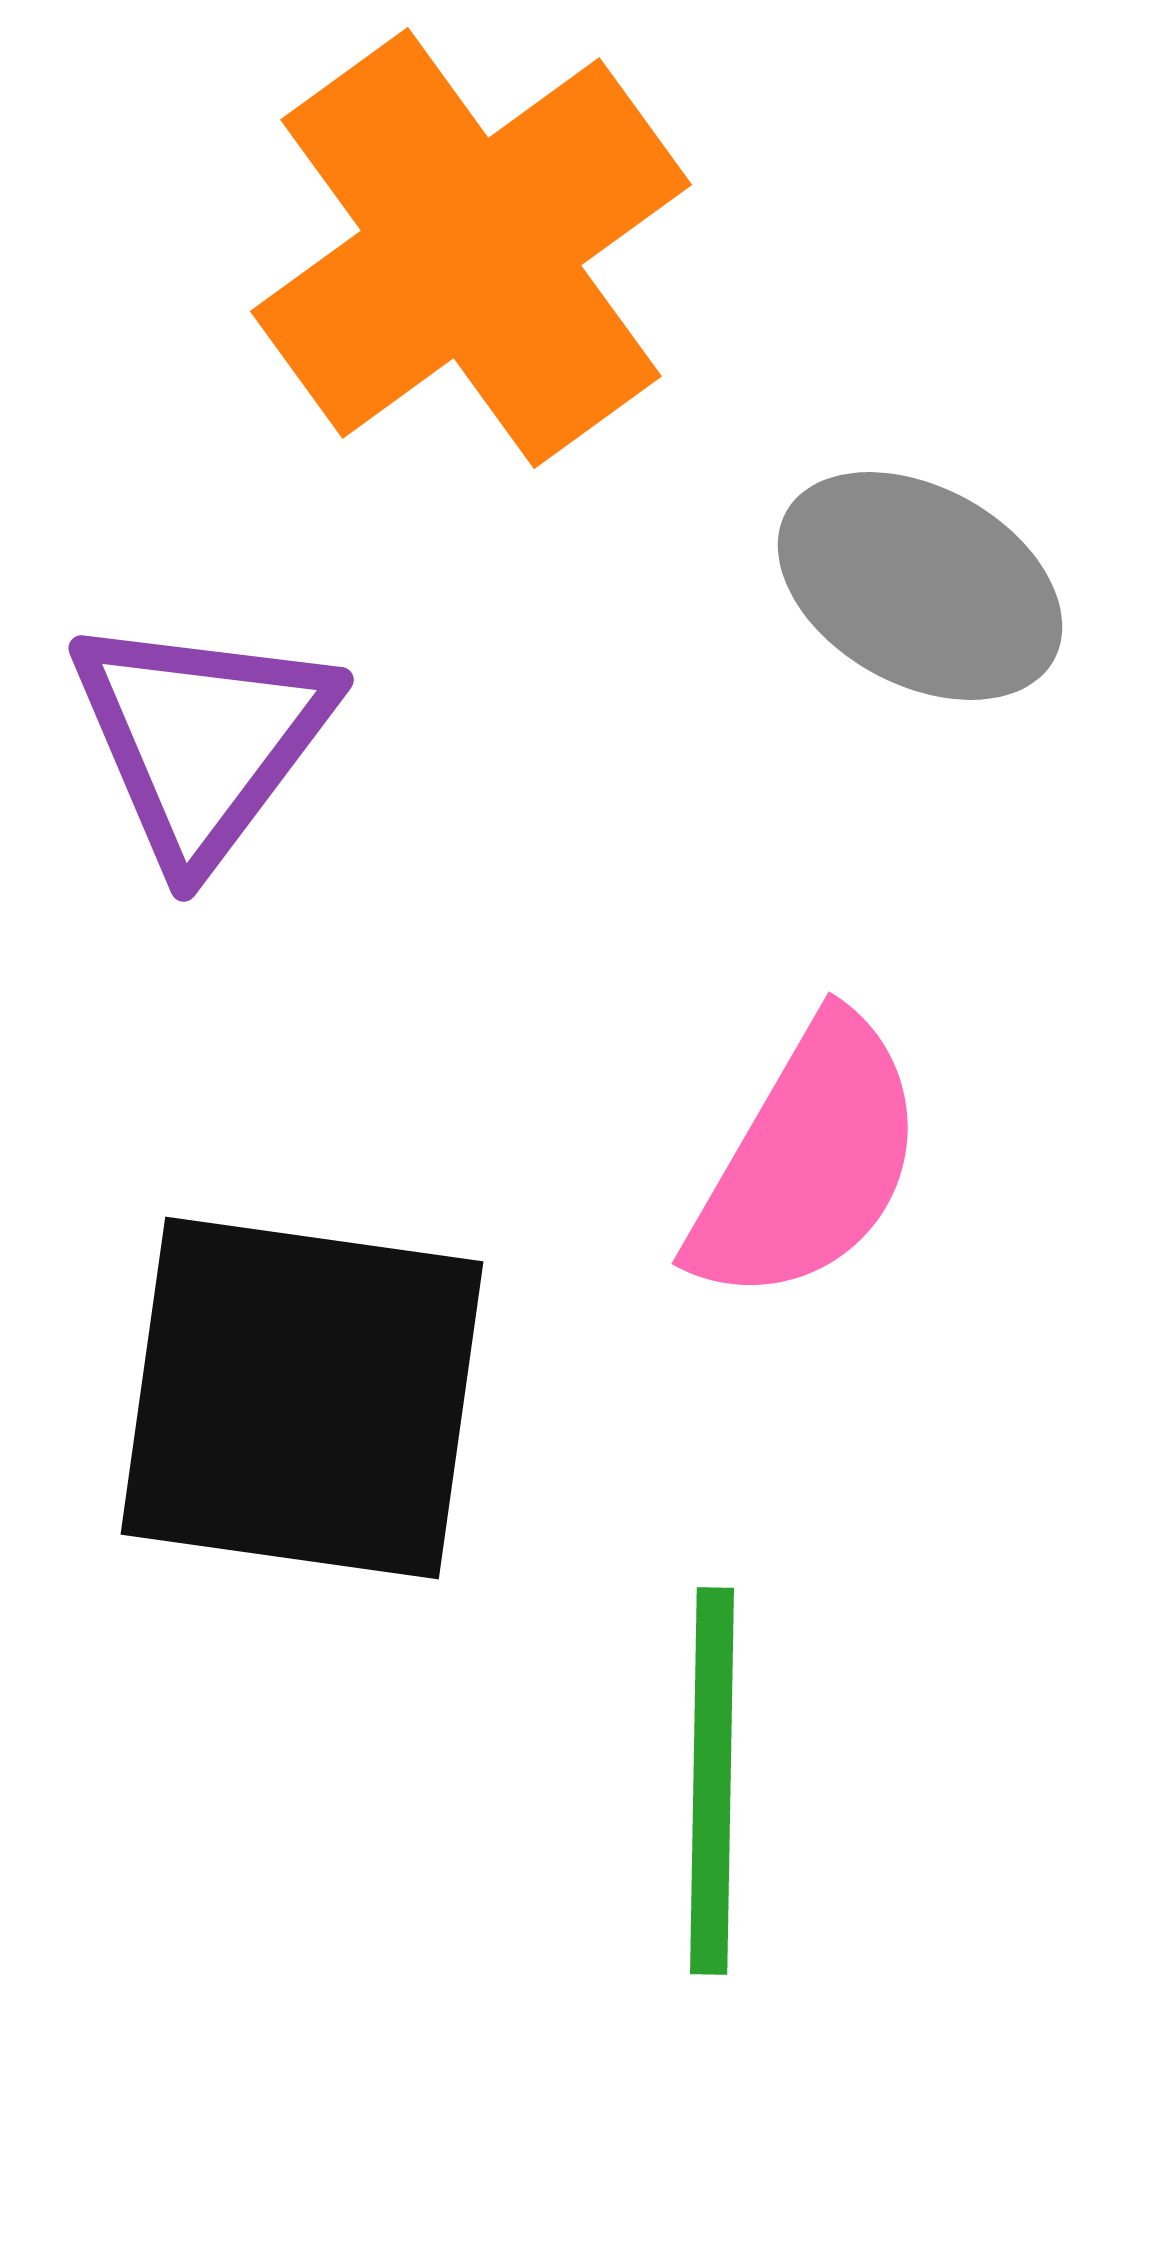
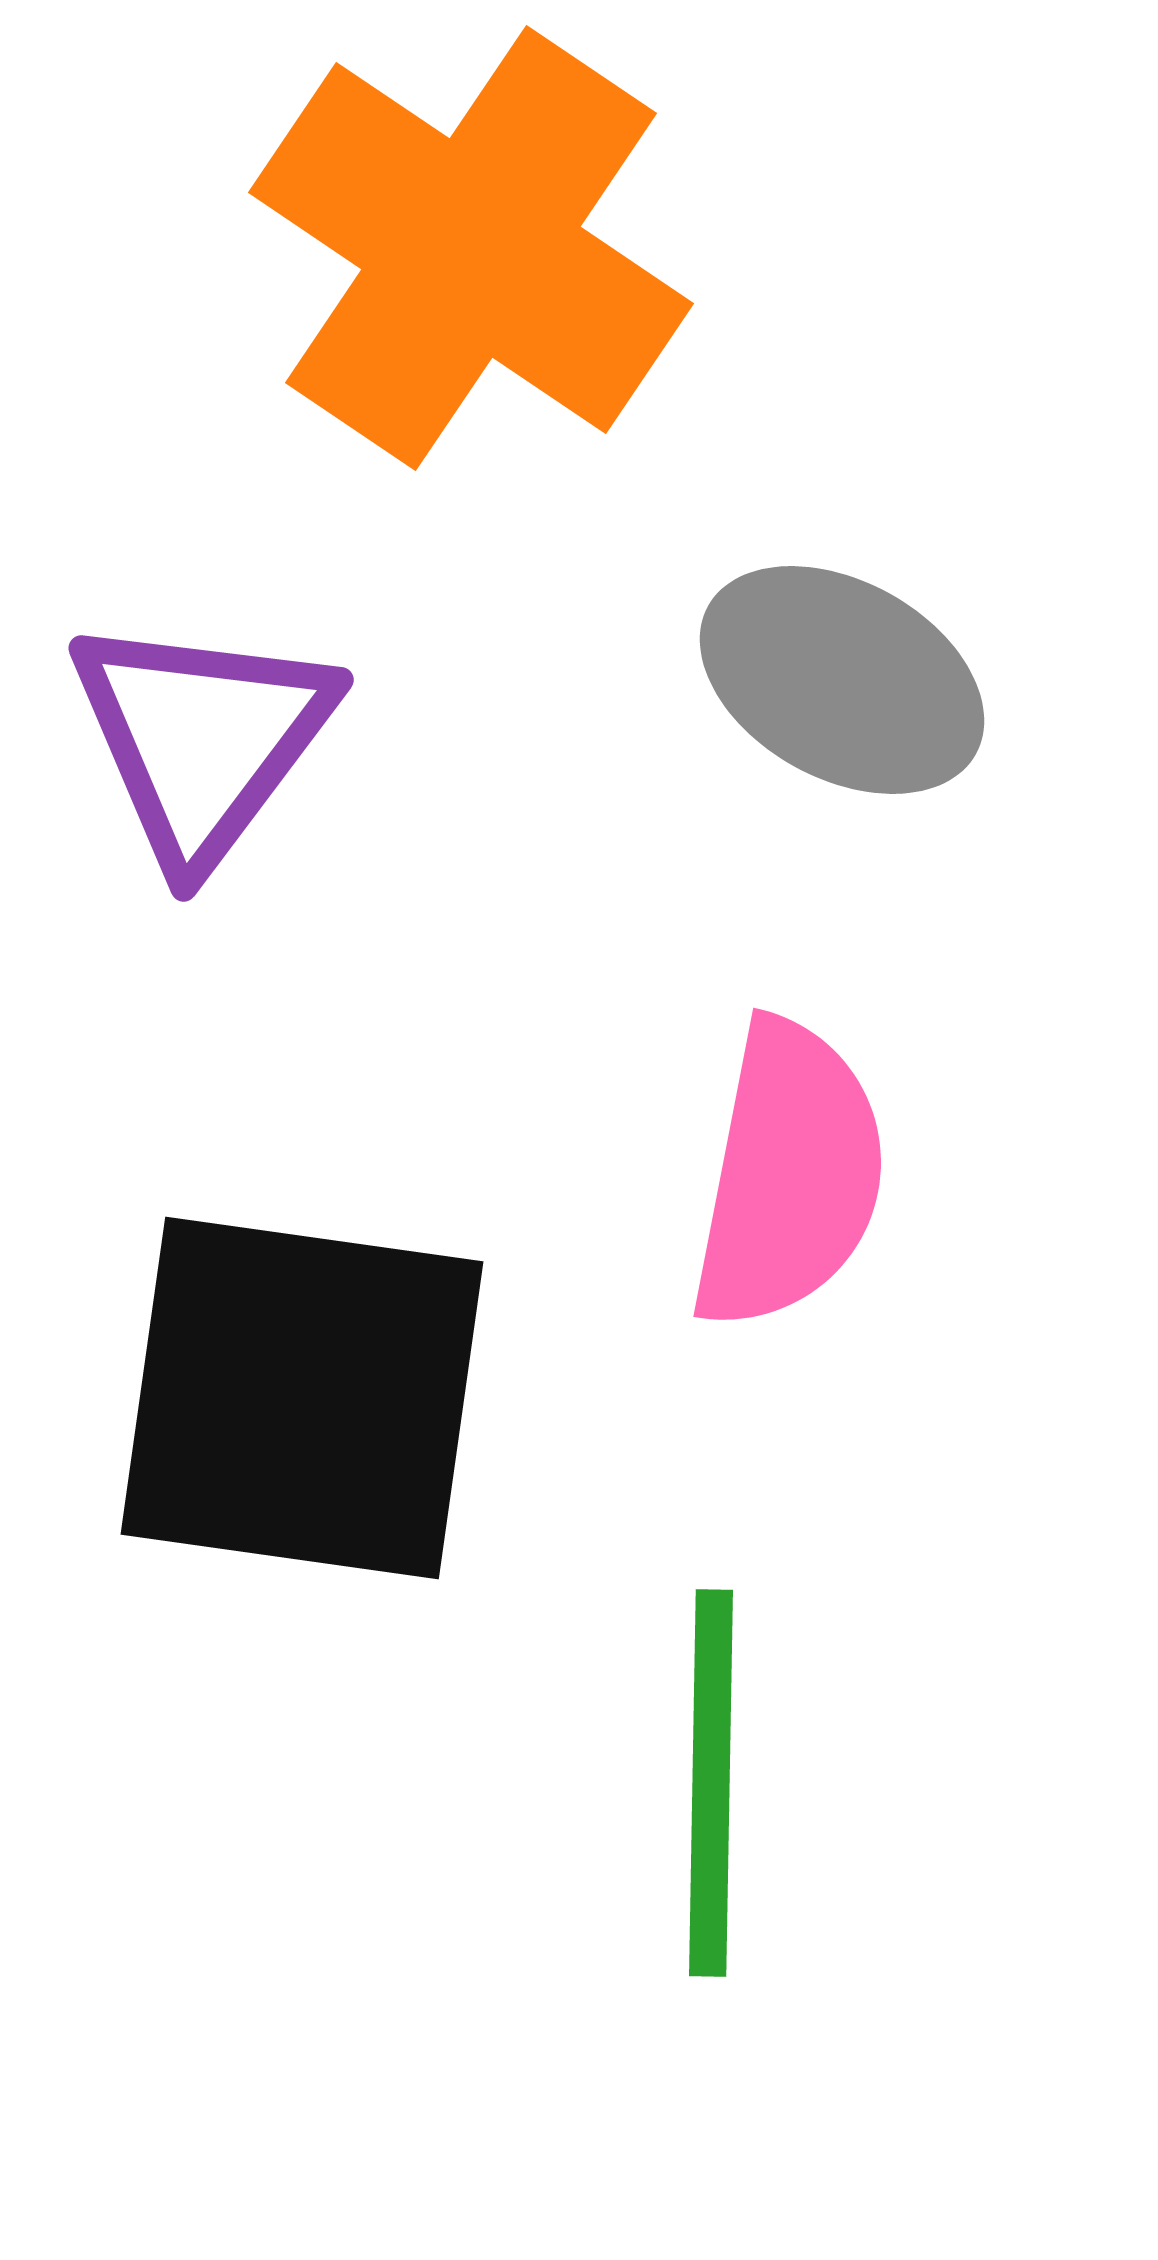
orange cross: rotated 20 degrees counterclockwise
gray ellipse: moved 78 px left, 94 px down
pink semicircle: moved 19 px left, 14 px down; rotated 19 degrees counterclockwise
green line: moved 1 px left, 2 px down
